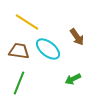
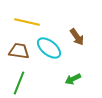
yellow line: rotated 20 degrees counterclockwise
cyan ellipse: moved 1 px right, 1 px up
